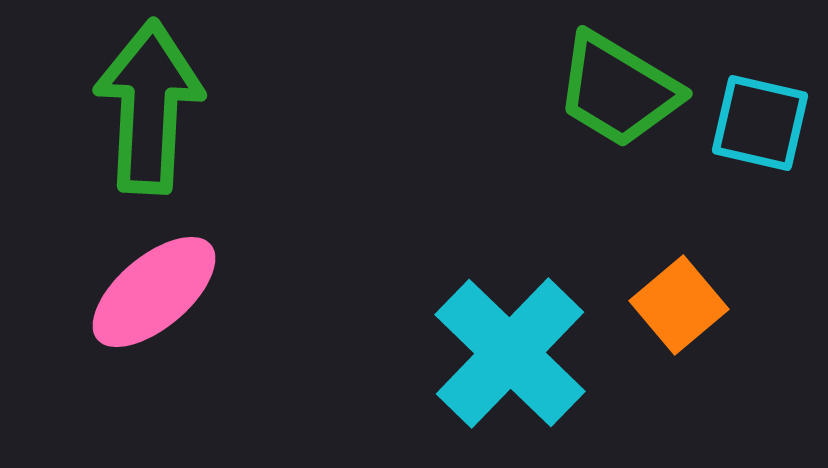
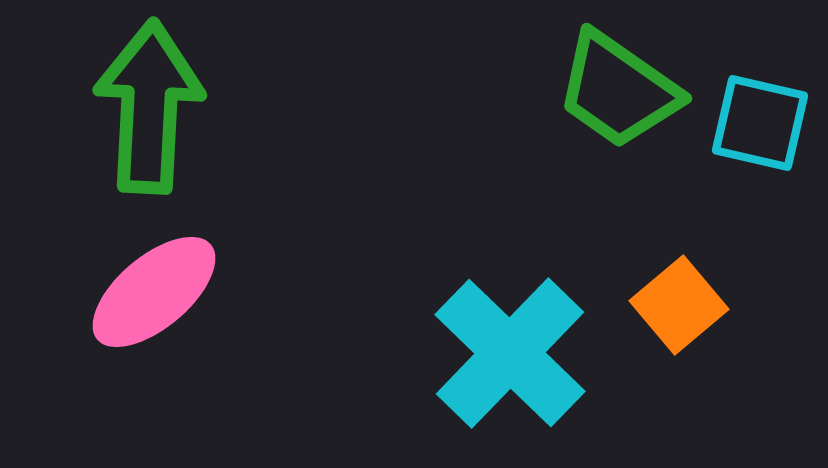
green trapezoid: rotated 4 degrees clockwise
